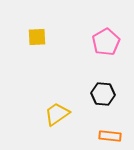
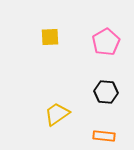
yellow square: moved 13 px right
black hexagon: moved 3 px right, 2 px up
orange rectangle: moved 6 px left
